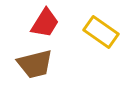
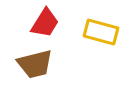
yellow rectangle: rotated 20 degrees counterclockwise
